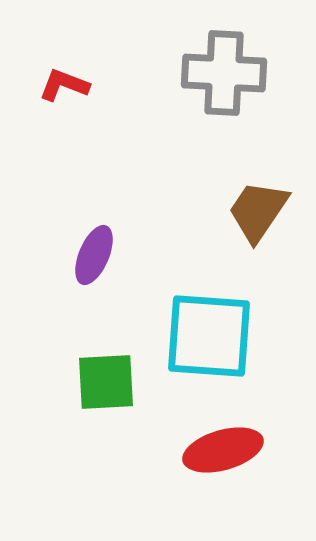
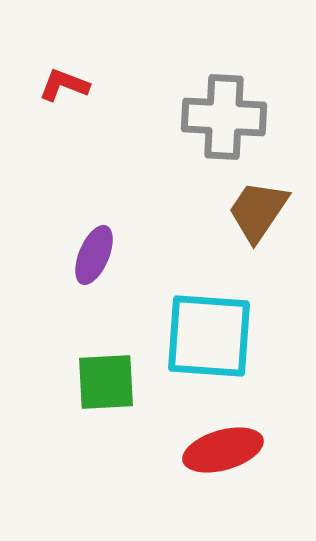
gray cross: moved 44 px down
